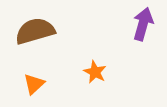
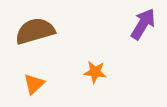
purple arrow: rotated 16 degrees clockwise
orange star: rotated 20 degrees counterclockwise
